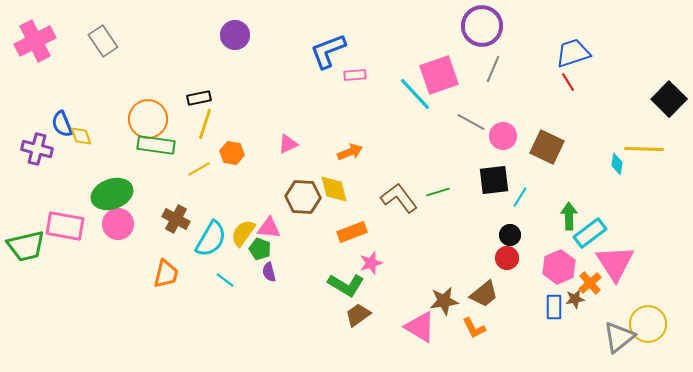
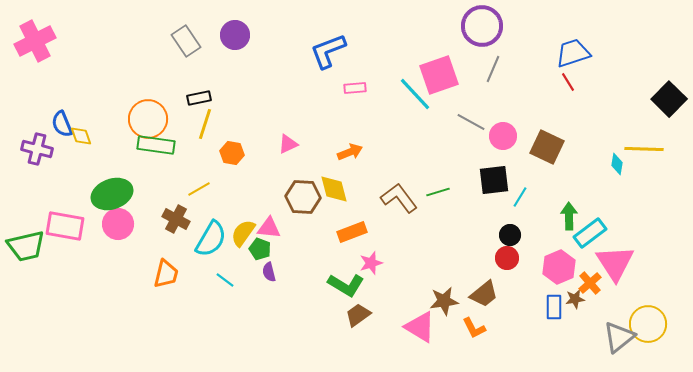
gray rectangle at (103, 41): moved 83 px right
pink rectangle at (355, 75): moved 13 px down
yellow line at (199, 169): moved 20 px down
